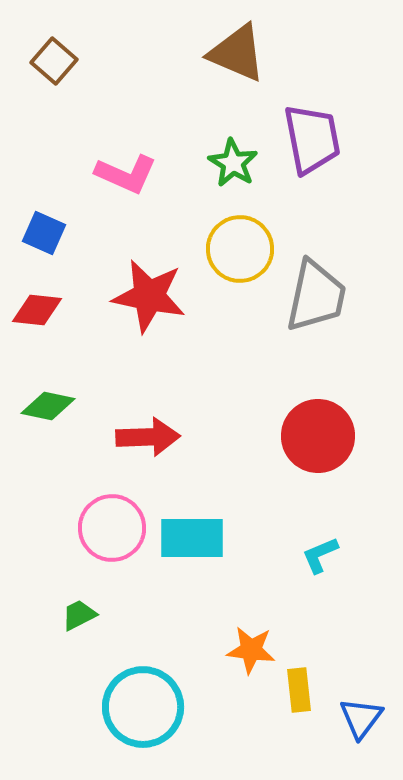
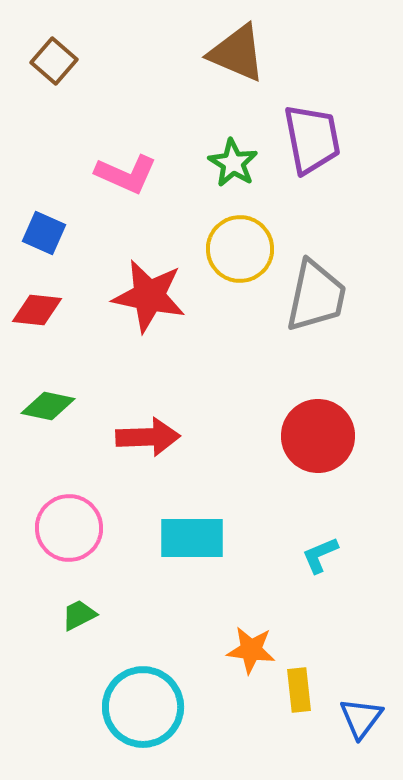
pink circle: moved 43 px left
